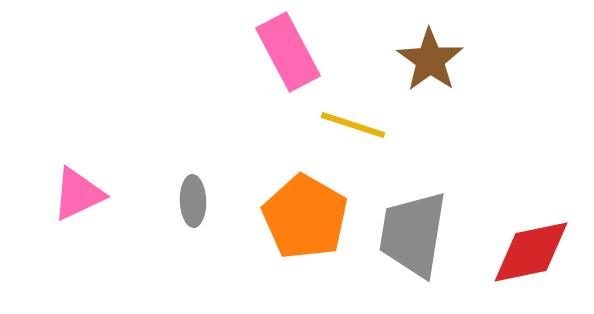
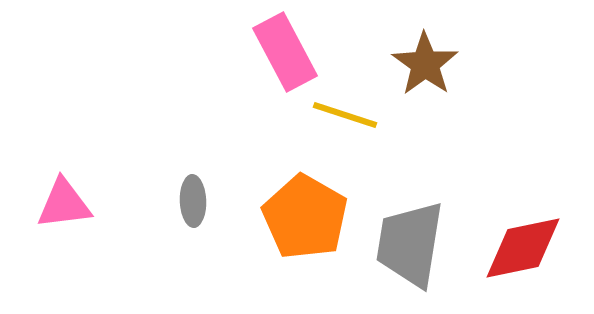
pink rectangle: moved 3 px left
brown star: moved 5 px left, 4 px down
yellow line: moved 8 px left, 10 px up
pink triangle: moved 14 px left, 10 px down; rotated 18 degrees clockwise
gray trapezoid: moved 3 px left, 10 px down
red diamond: moved 8 px left, 4 px up
